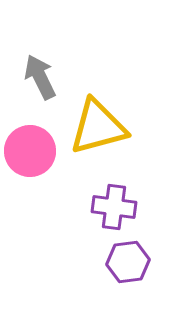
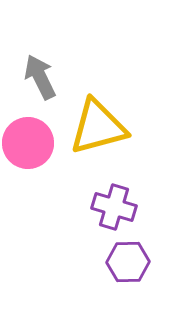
pink circle: moved 2 px left, 8 px up
purple cross: rotated 9 degrees clockwise
purple hexagon: rotated 6 degrees clockwise
